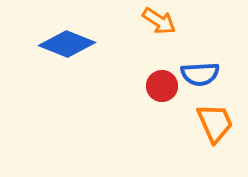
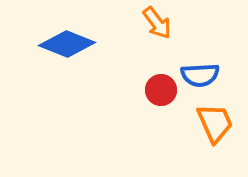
orange arrow: moved 2 px left, 2 px down; rotated 20 degrees clockwise
blue semicircle: moved 1 px down
red circle: moved 1 px left, 4 px down
